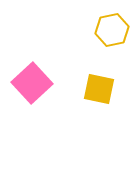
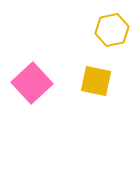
yellow square: moved 3 px left, 8 px up
